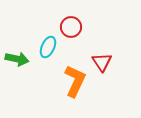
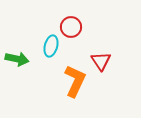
cyan ellipse: moved 3 px right, 1 px up; rotated 10 degrees counterclockwise
red triangle: moved 1 px left, 1 px up
